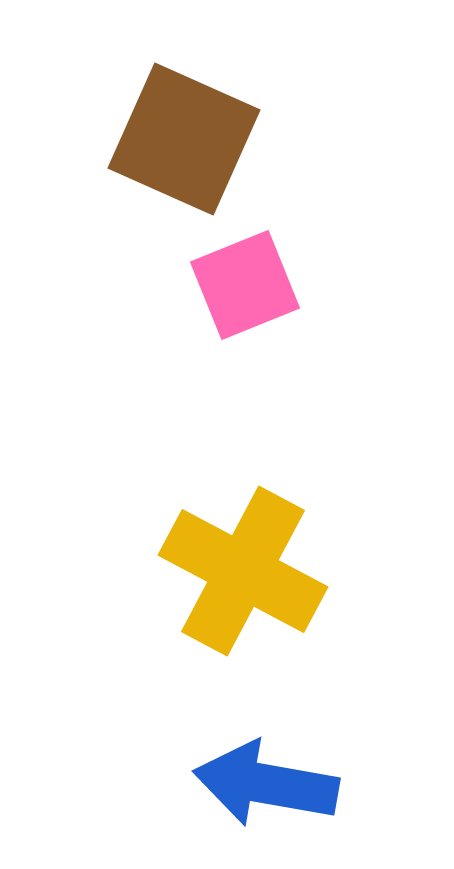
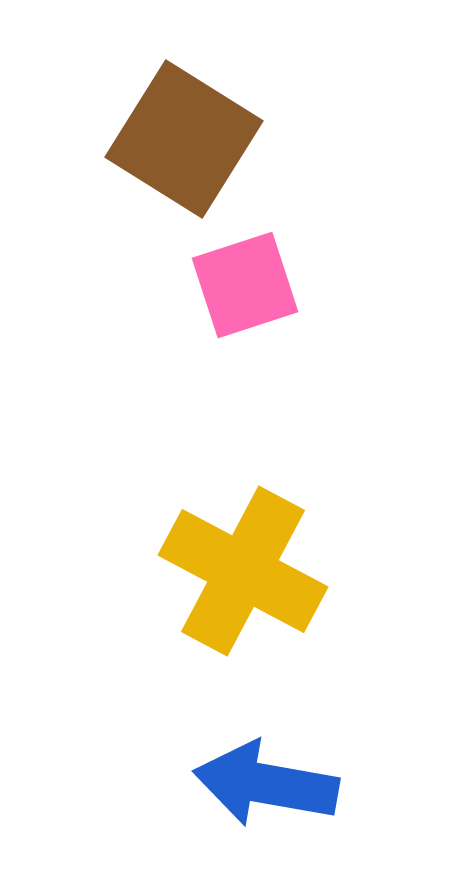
brown square: rotated 8 degrees clockwise
pink square: rotated 4 degrees clockwise
